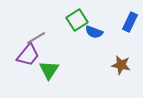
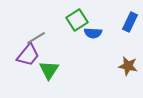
blue semicircle: moved 1 px left, 1 px down; rotated 18 degrees counterclockwise
brown star: moved 7 px right, 1 px down
